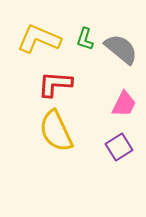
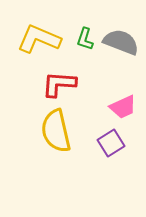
gray semicircle: moved 7 px up; rotated 18 degrees counterclockwise
red L-shape: moved 4 px right
pink trapezoid: moved 1 px left, 3 px down; rotated 40 degrees clockwise
yellow semicircle: rotated 12 degrees clockwise
purple square: moved 8 px left, 4 px up
